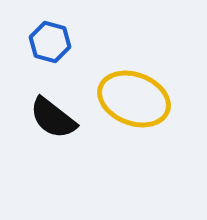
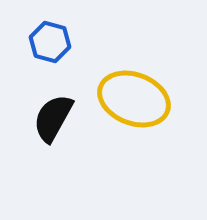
black semicircle: rotated 81 degrees clockwise
